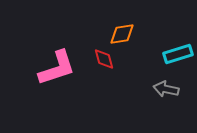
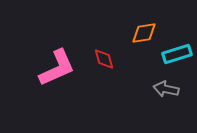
orange diamond: moved 22 px right, 1 px up
cyan rectangle: moved 1 px left
pink L-shape: rotated 6 degrees counterclockwise
